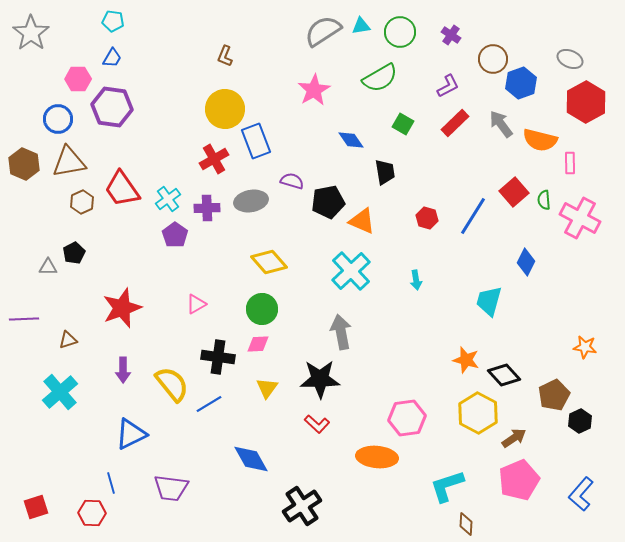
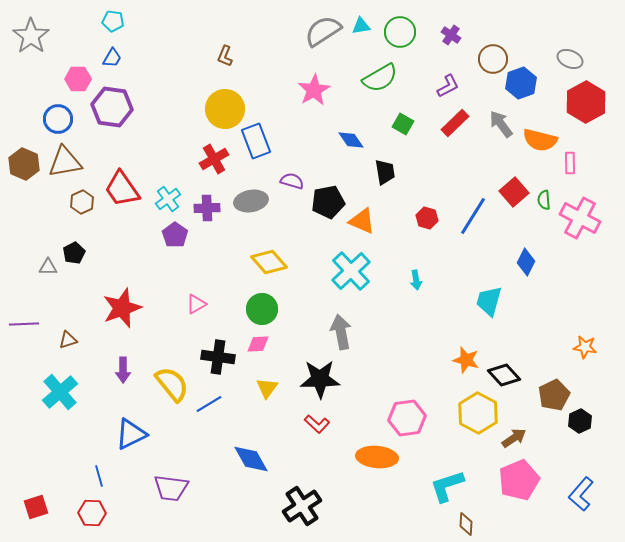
gray star at (31, 33): moved 3 px down
brown triangle at (69, 162): moved 4 px left
purple line at (24, 319): moved 5 px down
blue line at (111, 483): moved 12 px left, 7 px up
